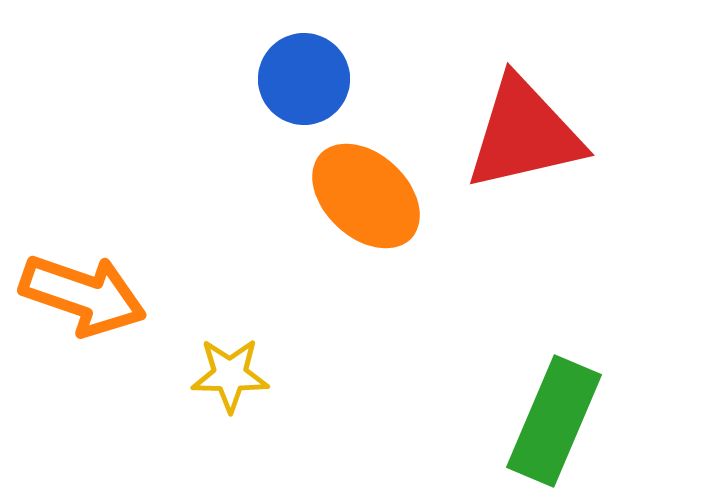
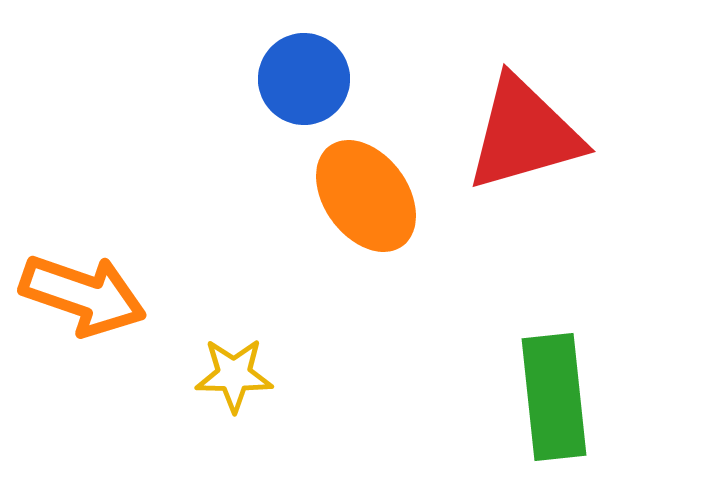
red triangle: rotated 3 degrees counterclockwise
orange ellipse: rotated 11 degrees clockwise
yellow star: moved 4 px right
green rectangle: moved 24 px up; rotated 29 degrees counterclockwise
